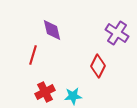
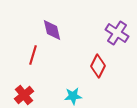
red cross: moved 21 px left, 3 px down; rotated 12 degrees counterclockwise
